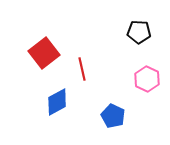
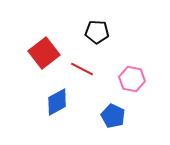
black pentagon: moved 42 px left
red line: rotated 50 degrees counterclockwise
pink hexagon: moved 15 px left; rotated 15 degrees counterclockwise
